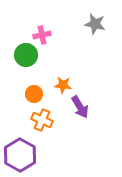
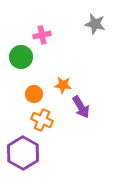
green circle: moved 5 px left, 2 px down
purple arrow: moved 1 px right
purple hexagon: moved 3 px right, 2 px up
